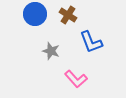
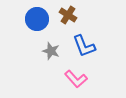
blue circle: moved 2 px right, 5 px down
blue L-shape: moved 7 px left, 4 px down
